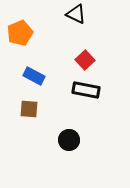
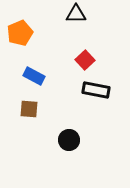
black triangle: rotated 25 degrees counterclockwise
black rectangle: moved 10 px right
